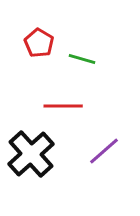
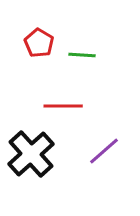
green line: moved 4 px up; rotated 12 degrees counterclockwise
